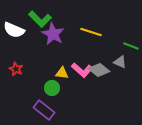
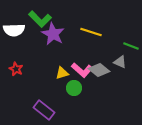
white semicircle: rotated 25 degrees counterclockwise
yellow triangle: rotated 24 degrees counterclockwise
green circle: moved 22 px right
